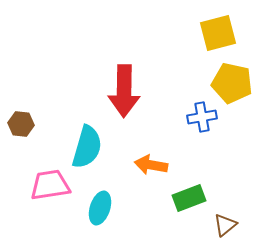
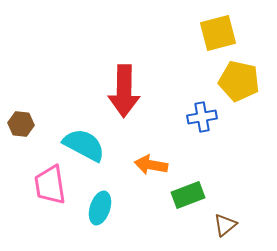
yellow pentagon: moved 7 px right, 2 px up
cyan semicircle: moved 3 px left, 2 px up; rotated 78 degrees counterclockwise
pink trapezoid: rotated 90 degrees counterclockwise
green rectangle: moved 1 px left, 3 px up
